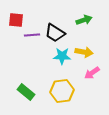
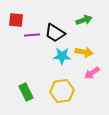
green rectangle: rotated 24 degrees clockwise
